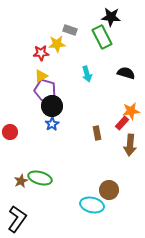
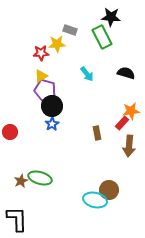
cyan arrow: rotated 21 degrees counterclockwise
brown arrow: moved 1 px left, 1 px down
cyan ellipse: moved 3 px right, 5 px up
black L-shape: rotated 36 degrees counterclockwise
